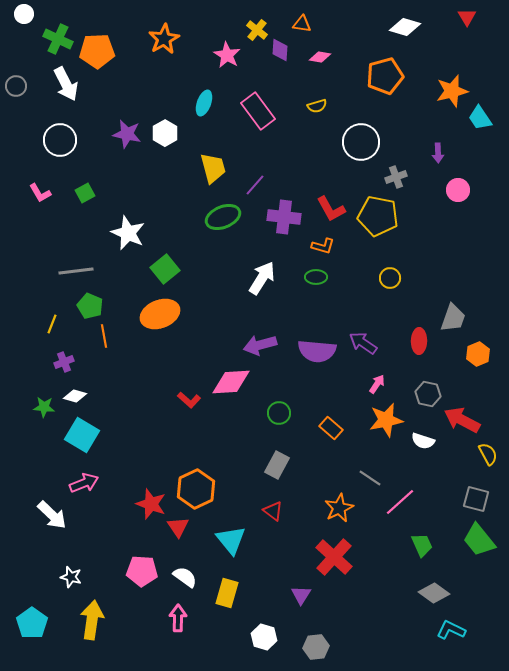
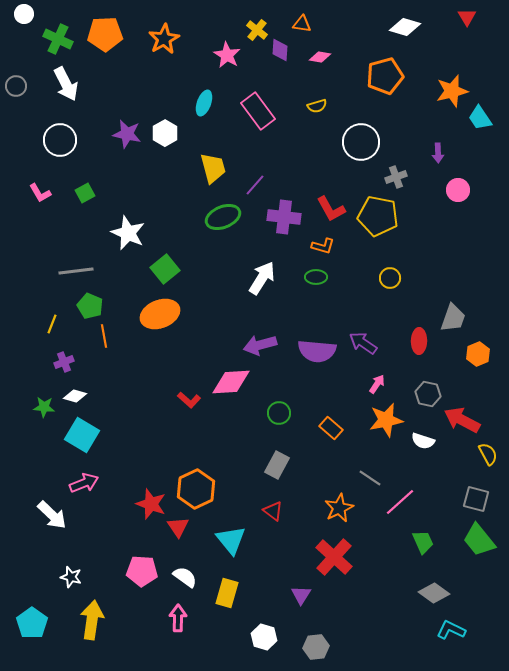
orange pentagon at (97, 51): moved 8 px right, 17 px up
green trapezoid at (422, 545): moved 1 px right, 3 px up
